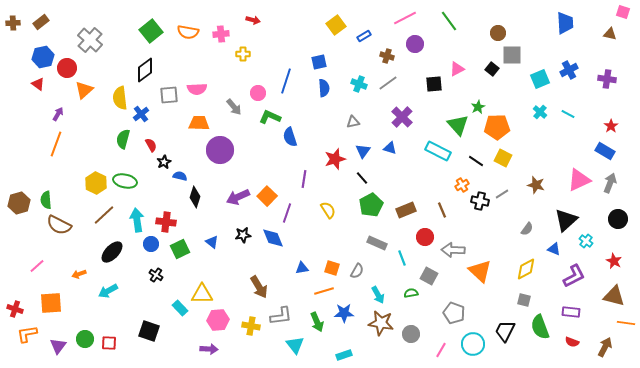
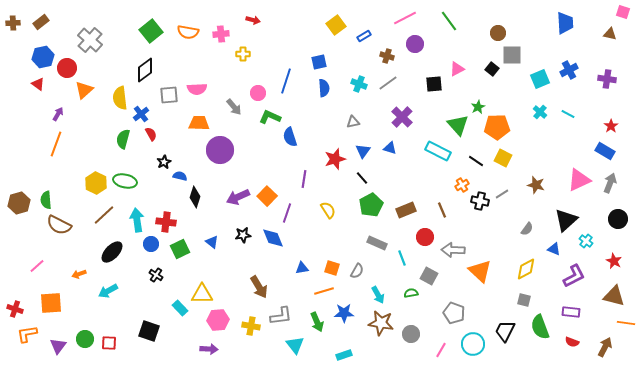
red semicircle at (151, 145): moved 11 px up
